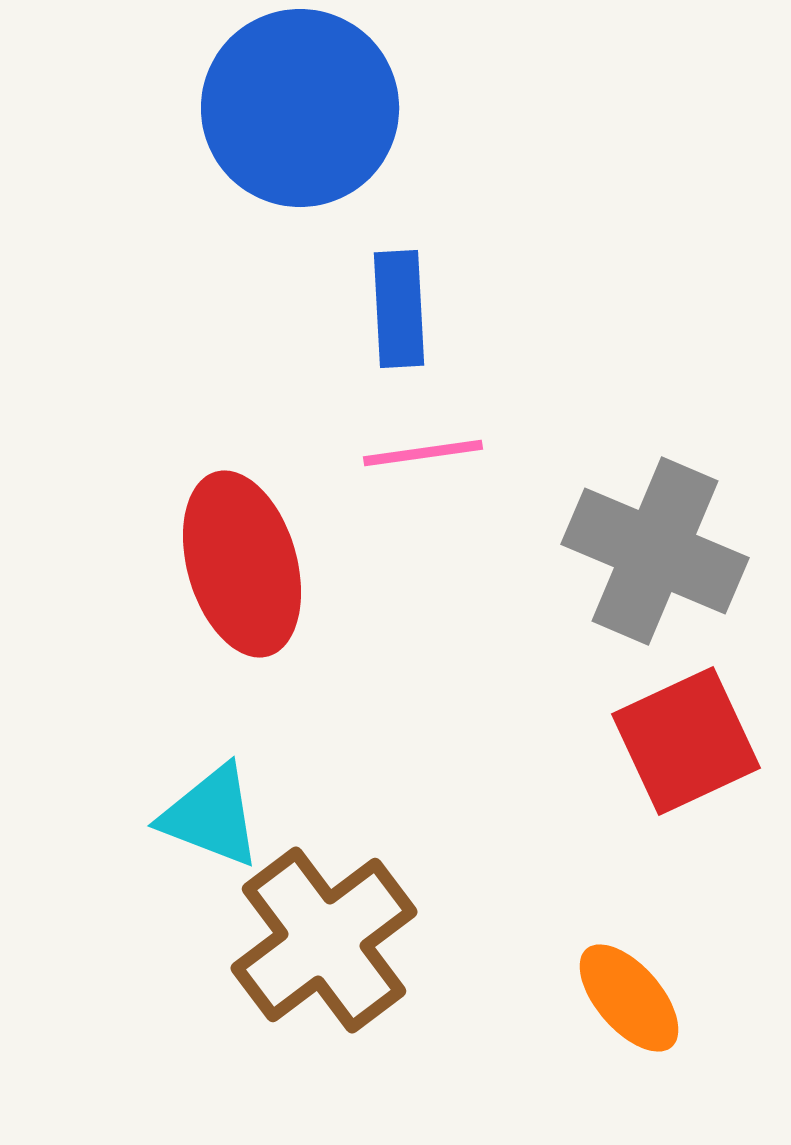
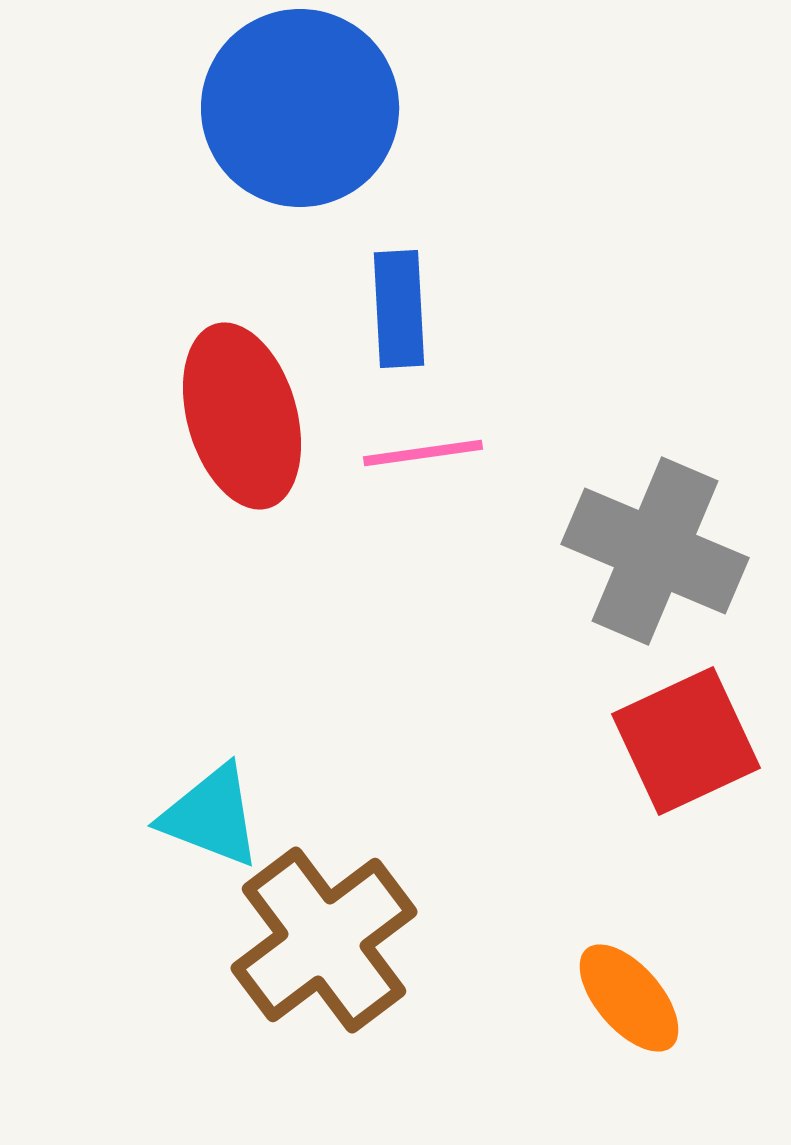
red ellipse: moved 148 px up
